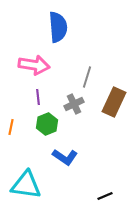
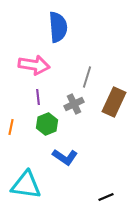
black line: moved 1 px right, 1 px down
